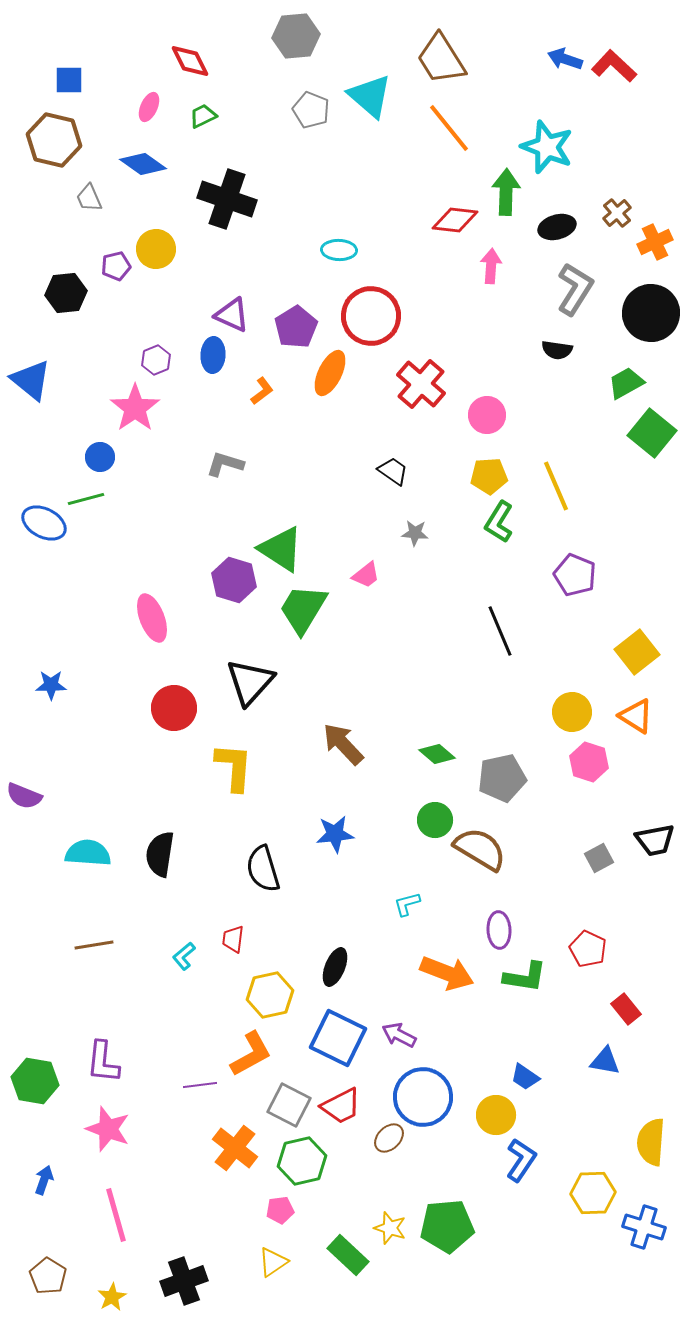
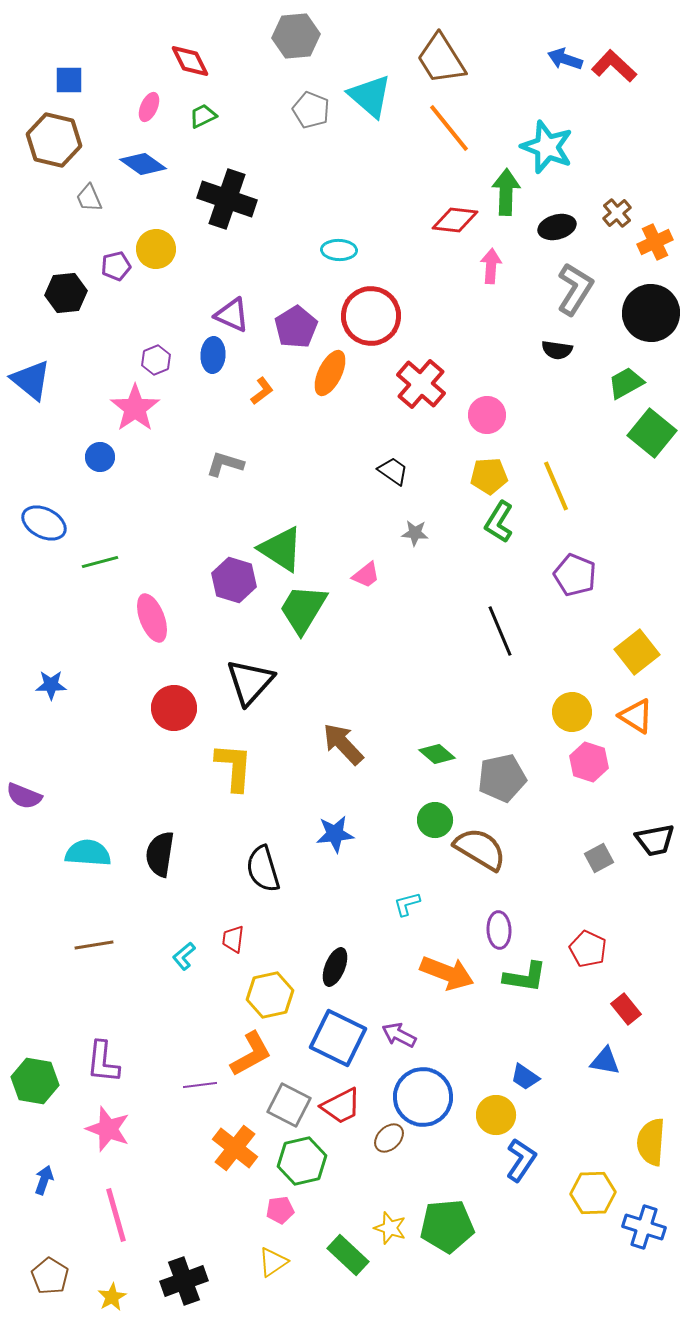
green line at (86, 499): moved 14 px right, 63 px down
brown pentagon at (48, 1276): moved 2 px right
